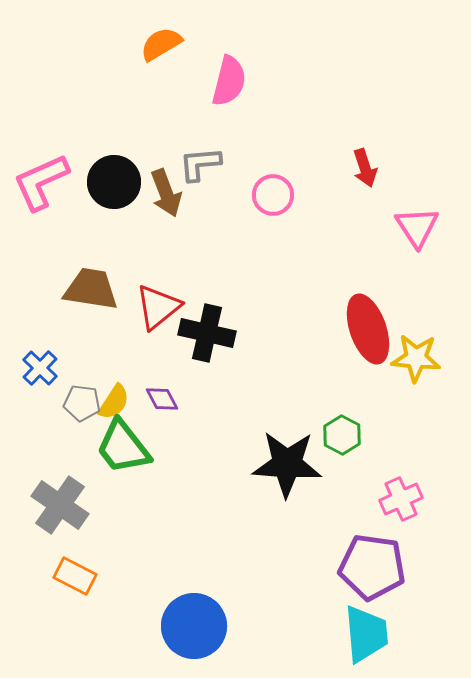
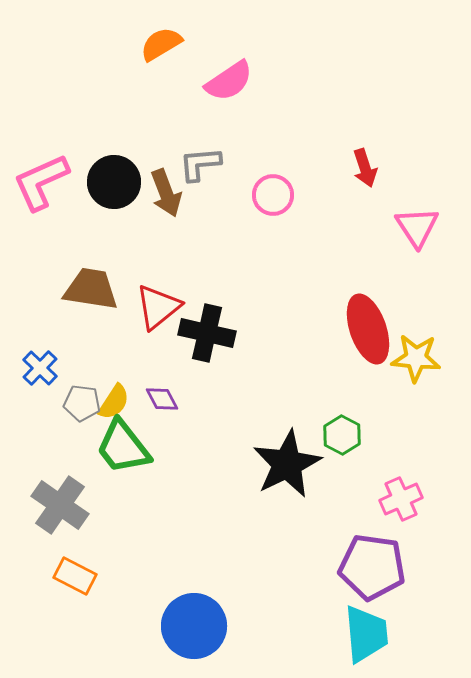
pink semicircle: rotated 42 degrees clockwise
black star: rotated 30 degrees counterclockwise
